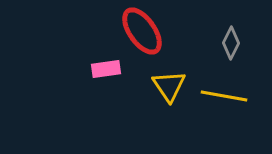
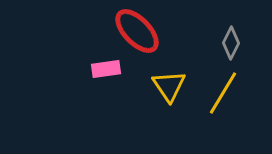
red ellipse: moved 5 px left; rotated 9 degrees counterclockwise
yellow line: moved 1 px left, 3 px up; rotated 69 degrees counterclockwise
